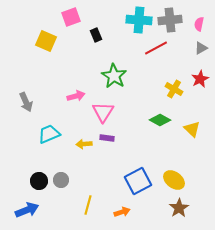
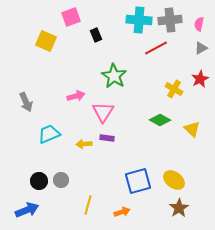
blue square: rotated 12 degrees clockwise
